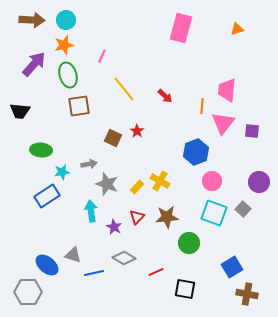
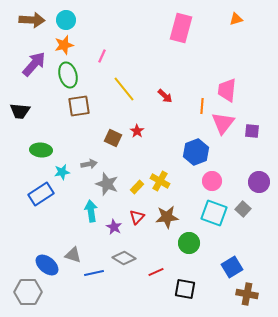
orange triangle at (237, 29): moved 1 px left, 10 px up
blue rectangle at (47, 196): moved 6 px left, 2 px up
